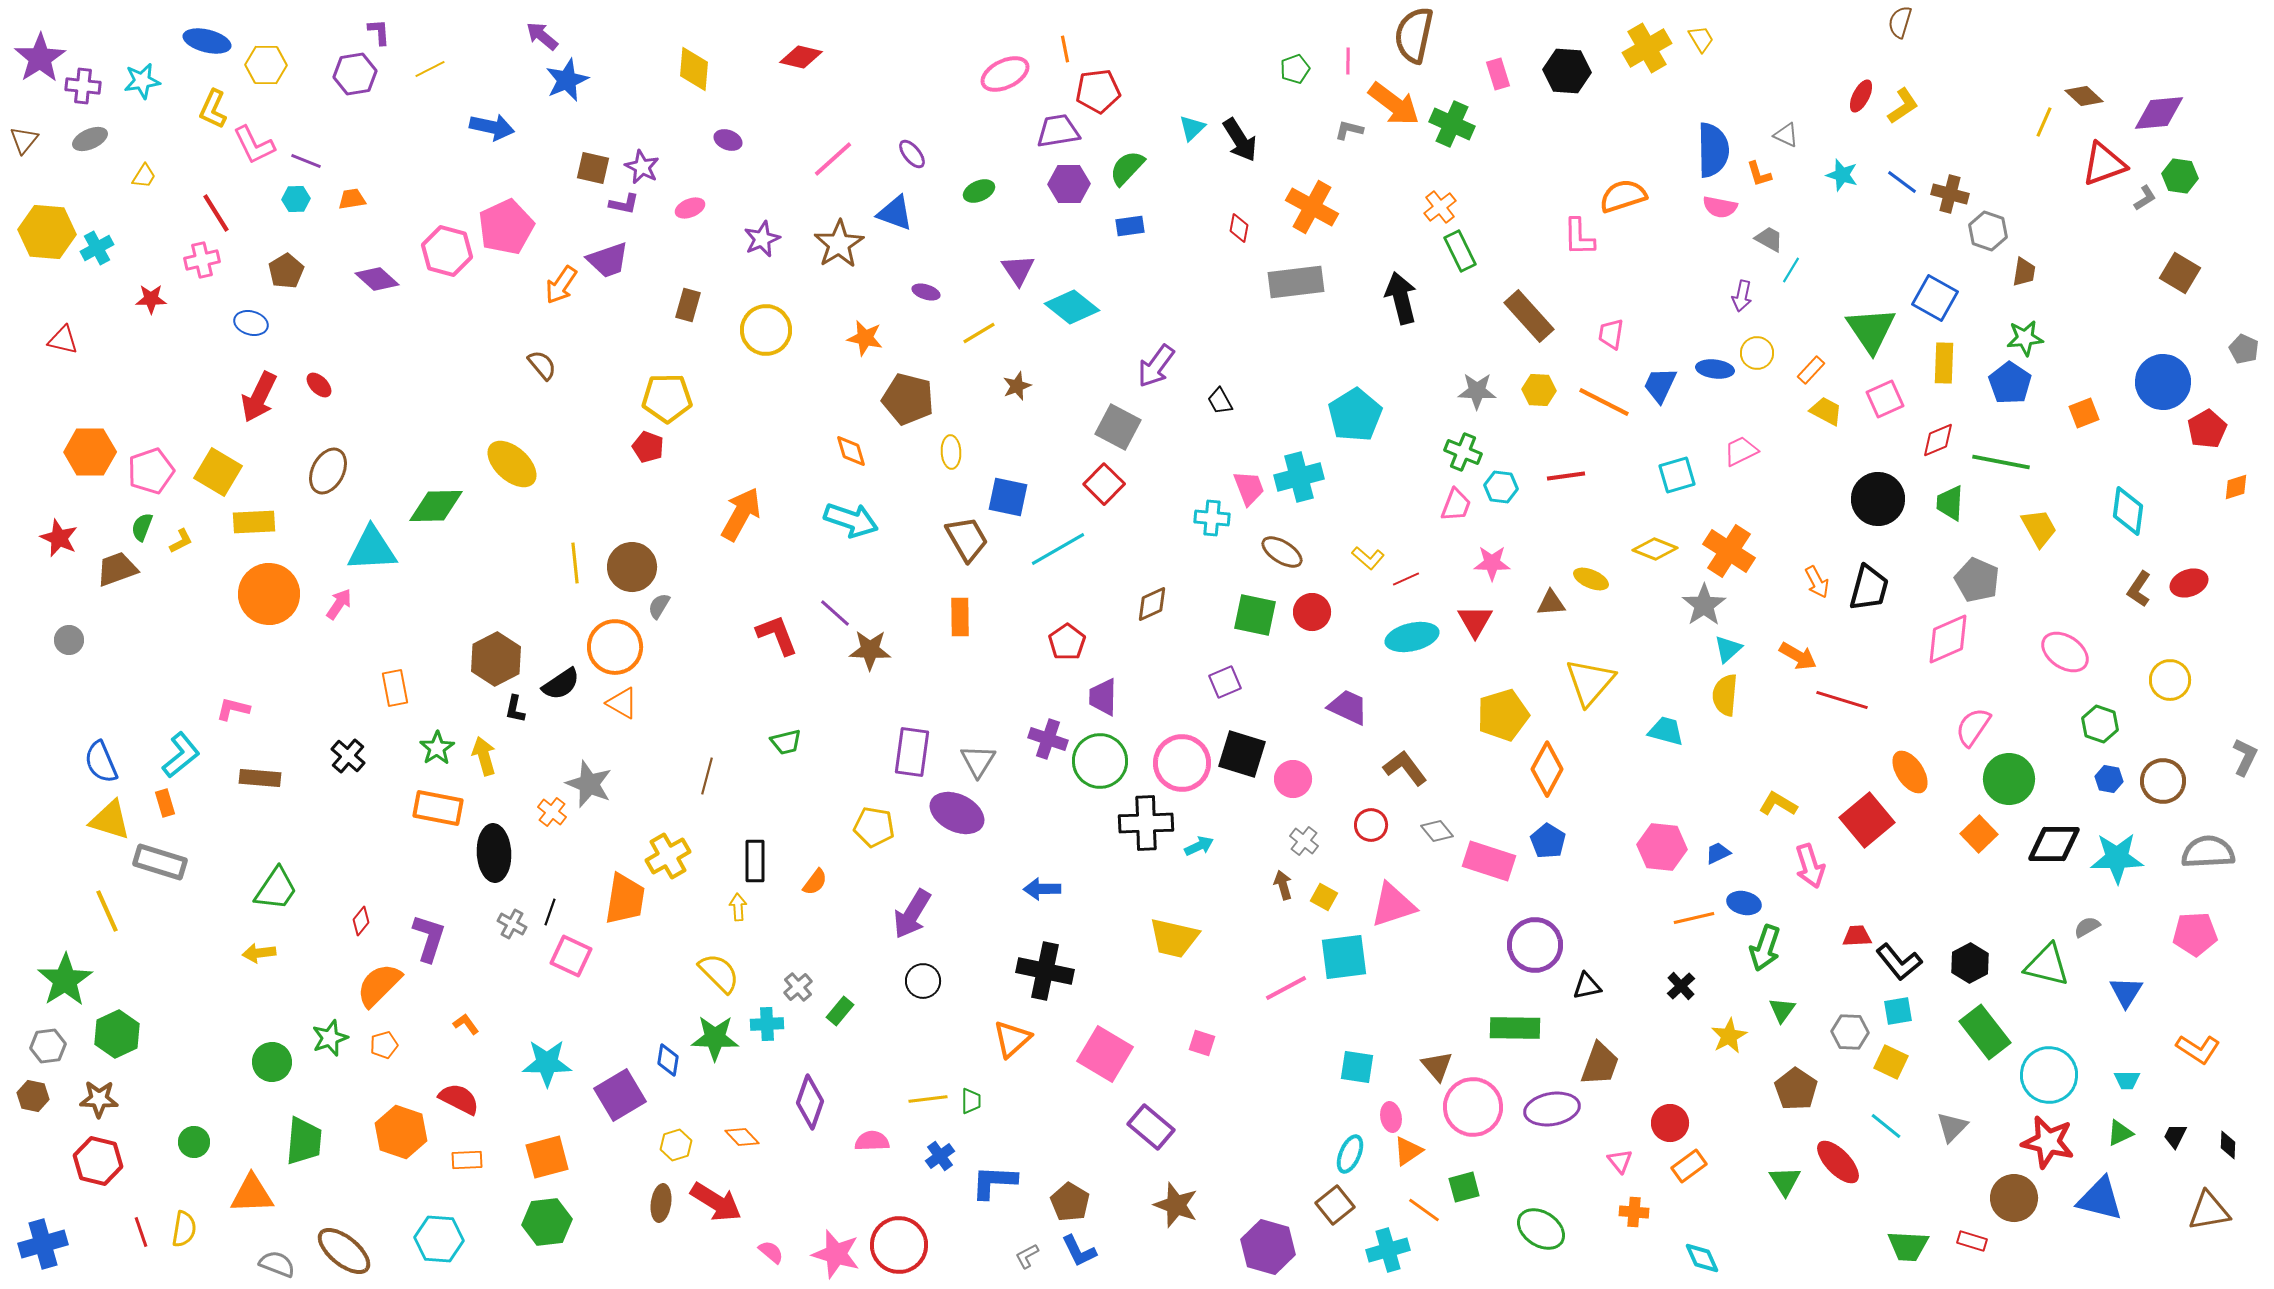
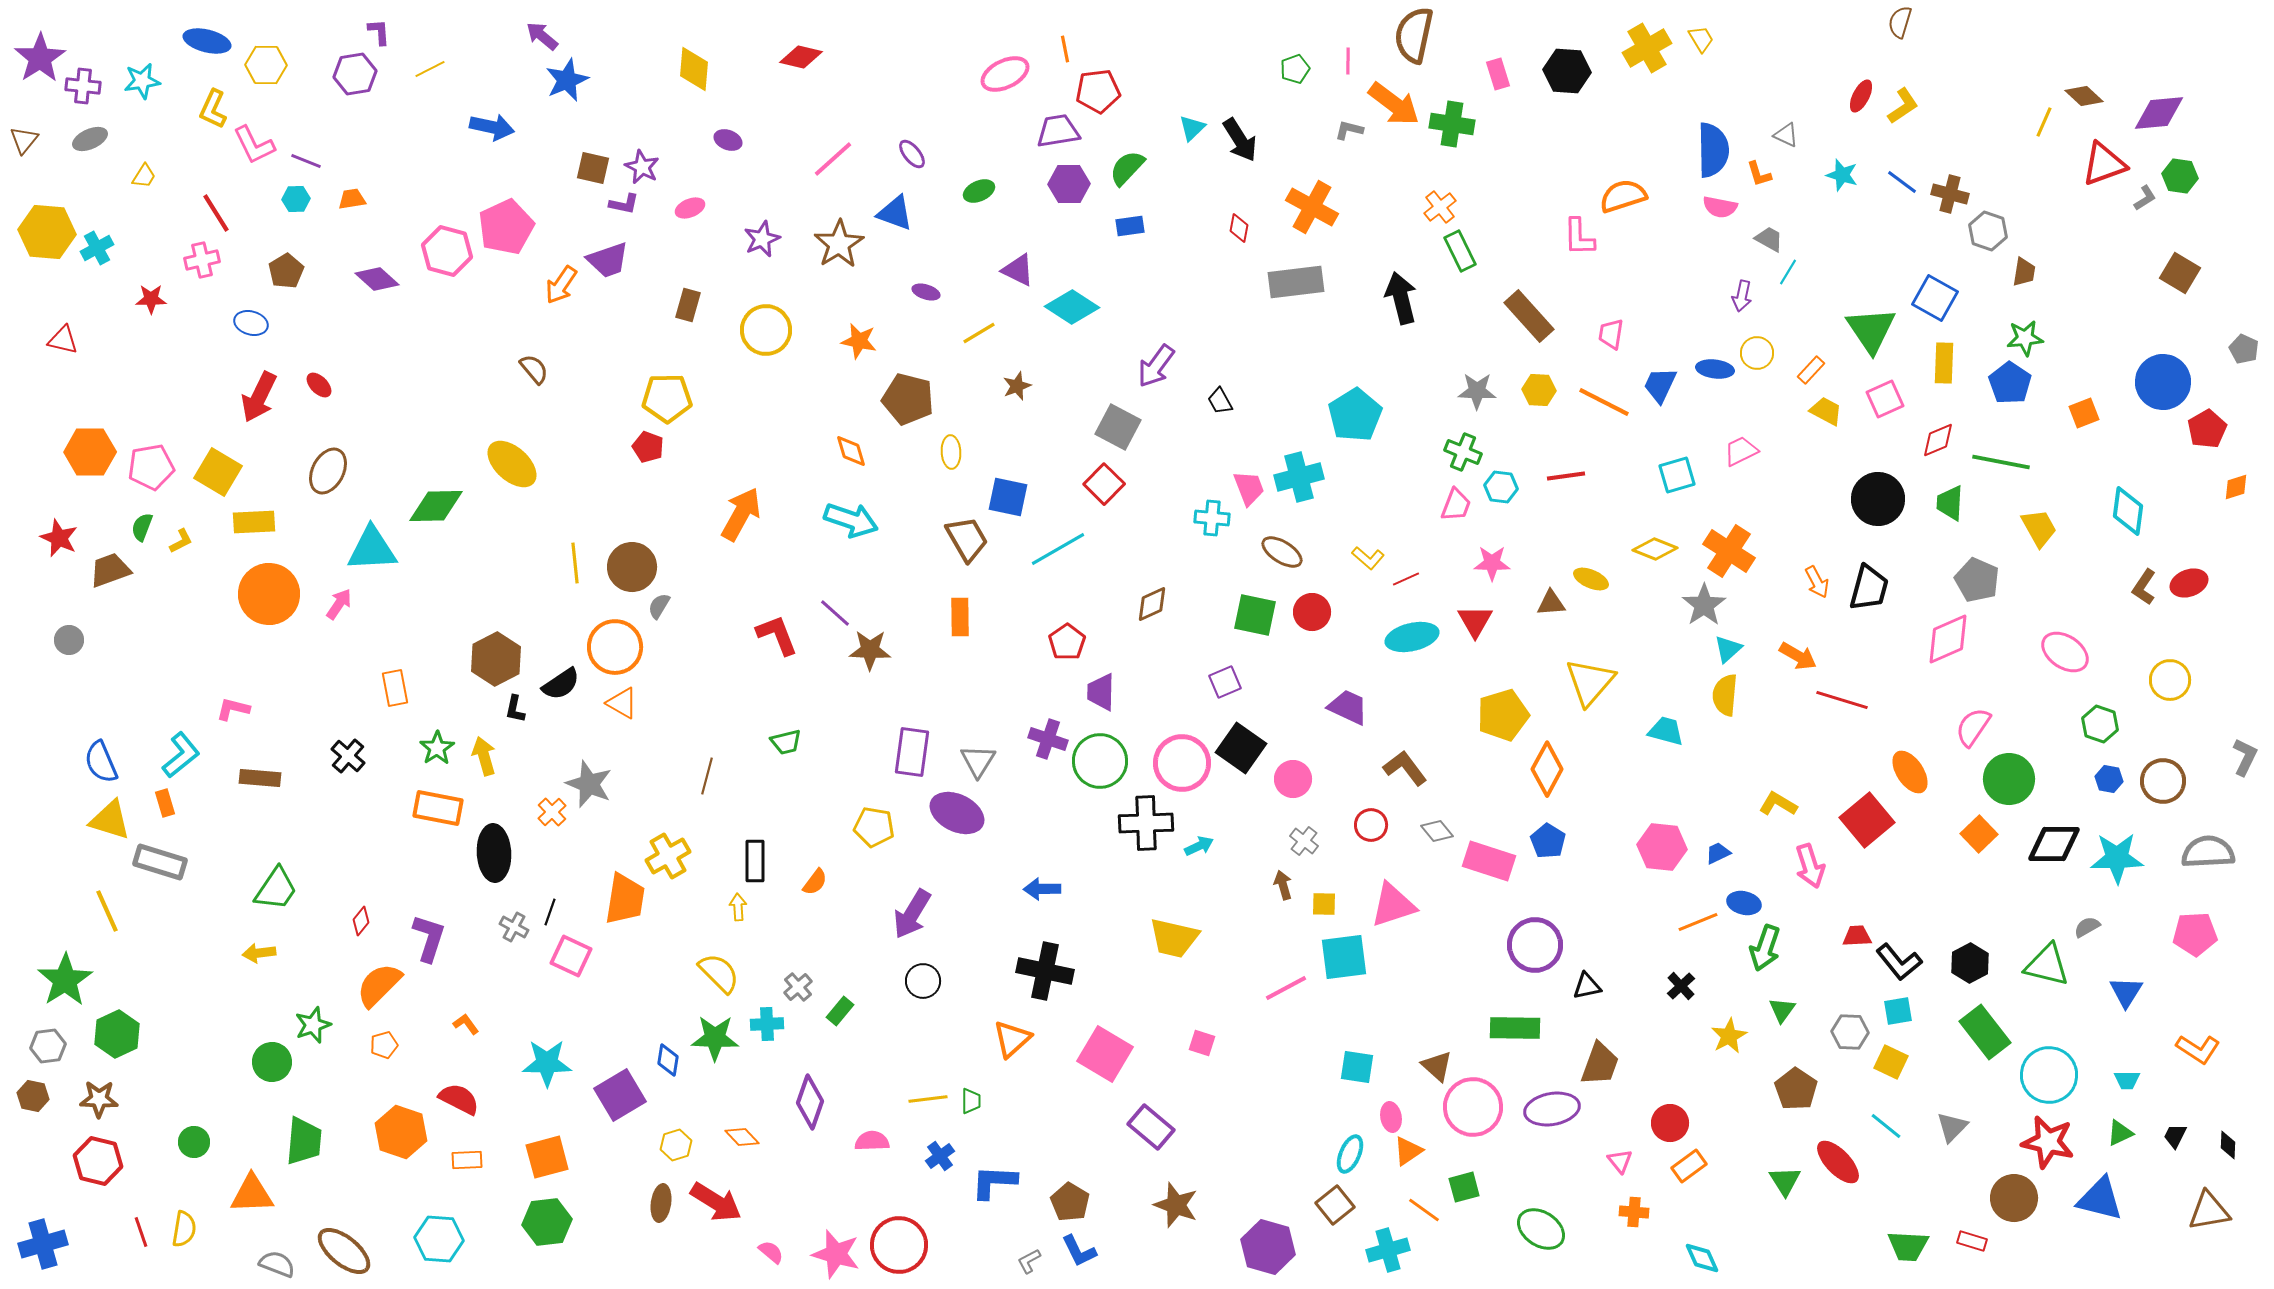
green cross at (1452, 124): rotated 15 degrees counterclockwise
purple triangle at (1018, 270): rotated 30 degrees counterclockwise
cyan line at (1791, 270): moved 3 px left, 2 px down
cyan diamond at (1072, 307): rotated 6 degrees counterclockwise
orange star at (865, 338): moved 6 px left, 3 px down
brown semicircle at (542, 365): moved 8 px left, 4 px down
pink pentagon at (151, 471): moved 4 px up; rotated 9 degrees clockwise
brown trapezoid at (117, 569): moved 7 px left, 1 px down
brown L-shape at (2139, 589): moved 5 px right, 2 px up
purple trapezoid at (1103, 697): moved 2 px left, 5 px up
black square at (1242, 754): moved 1 px left, 6 px up; rotated 18 degrees clockwise
orange cross at (552, 812): rotated 8 degrees clockwise
yellow square at (1324, 897): moved 7 px down; rotated 28 degrees counterclockwise
orange line at (1694, 918): moved 4 px right, 4 px down; rotated 9 degrees counterclockwise
gray cross at (512, 924): moved 2 px right, 3 px down
green star at (330, 1038): moved 17 px left, 13 px up
brown triangle at (1437, 1066): rotated 8 degrees counterclockwise
gray L-shape at (1027, 1256): moved 2 px right, 5 px down
